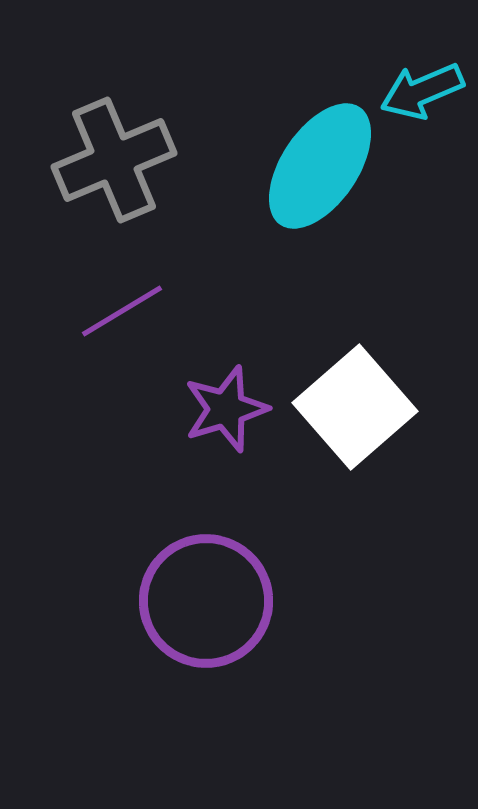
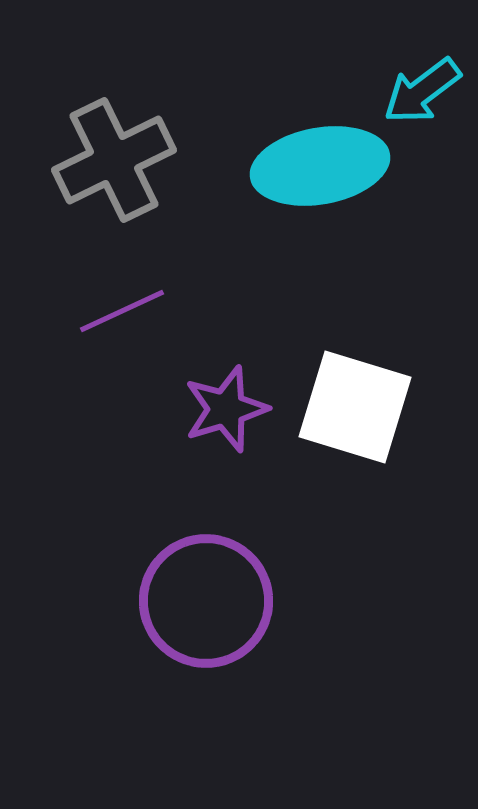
cyan arrow: rotated 14 degrees counterclockwise
gray cross: rotated 3 degrees counterclockwise
cyan ellipse: rotated 46 degrees clockwise
purple line: rotated 6 degrees clockwise
white square: rotated 32 degrees counterclockwise
